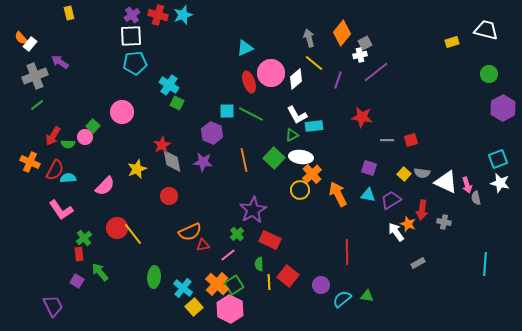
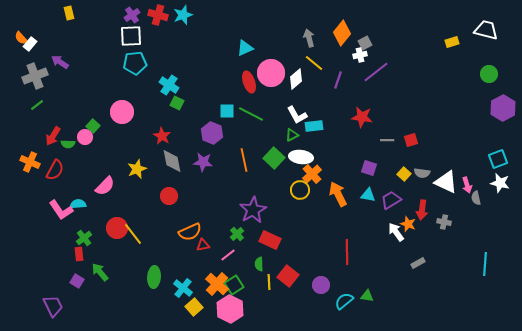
red star at (162, 145): moved 9 px up; rotated 12 degrees counterclockwise
cyan semicircle at (68, 178): moved 10 px right, 26 px down
cyan semicircle at (342, 299): moved 2 px right, 2 px down
